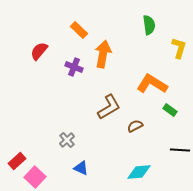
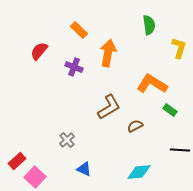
orange arrow: moved 5 px right, 1 px up
blue triangle: moved 3 px right, 1 px down
